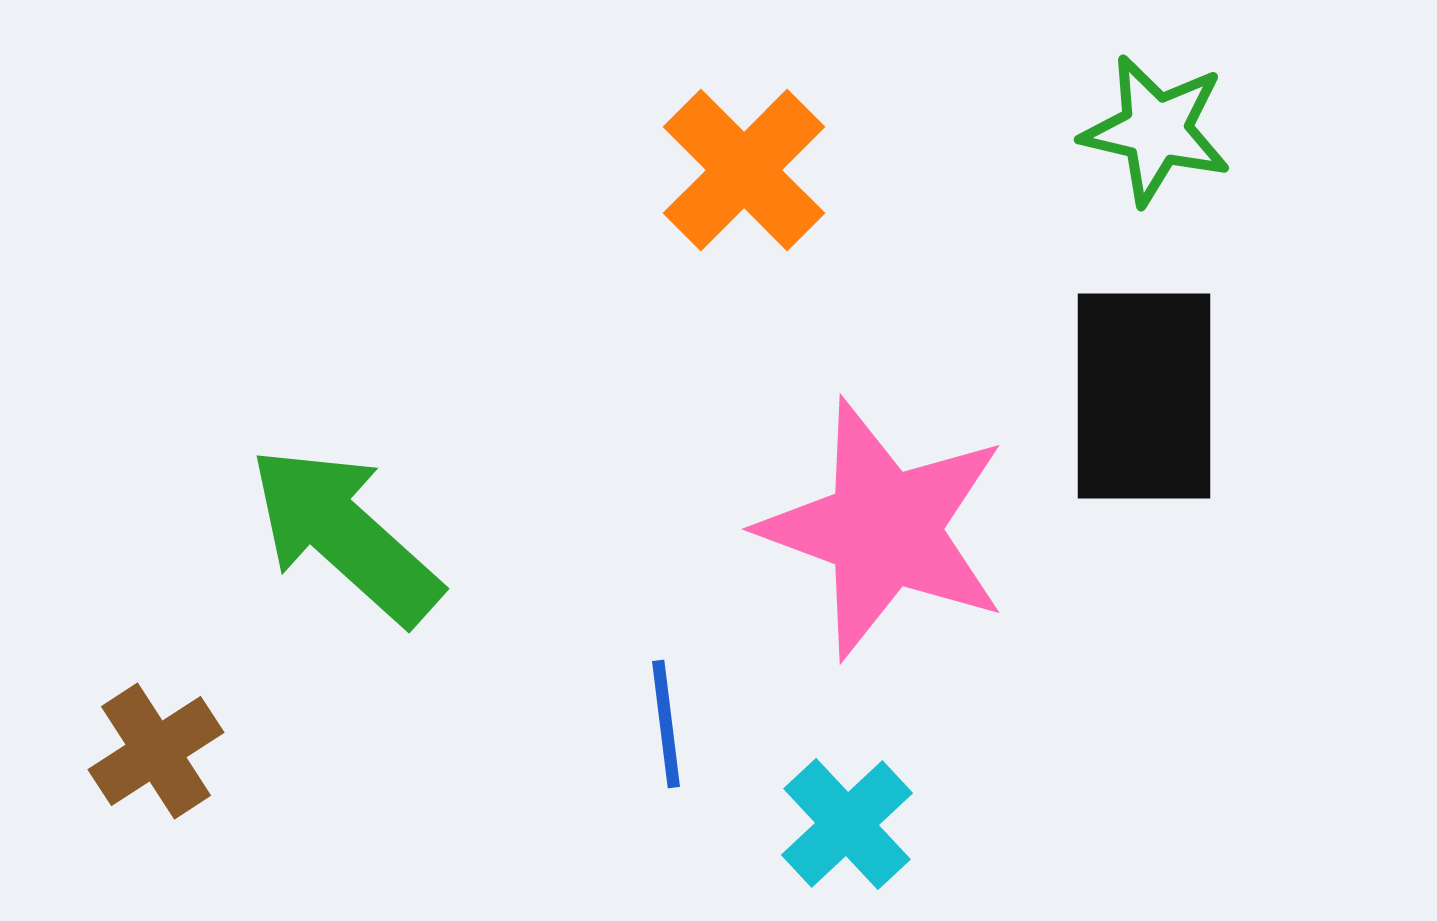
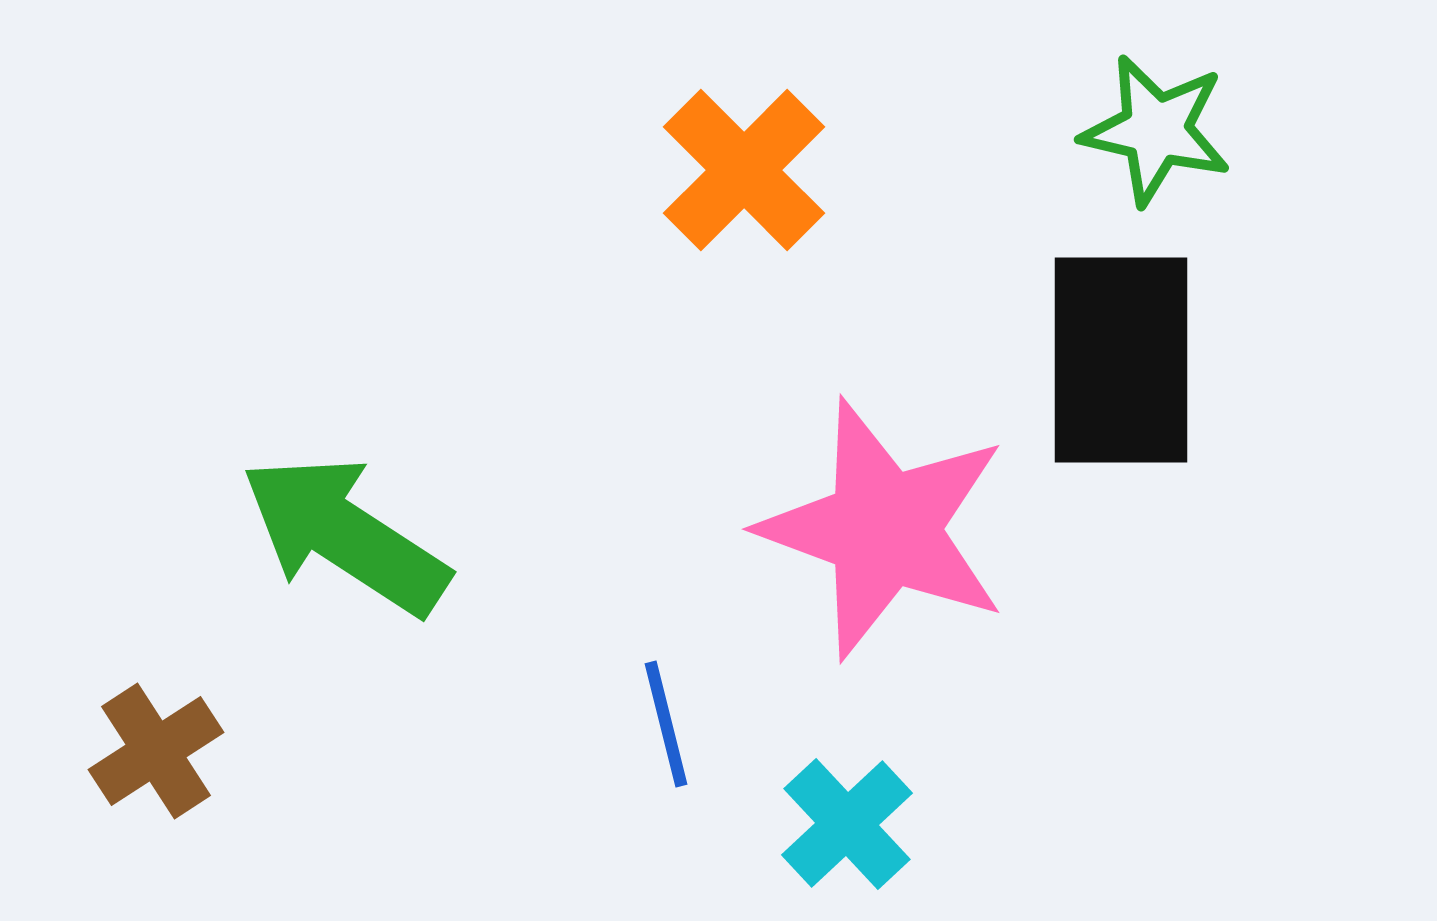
black rectangle: moved 23 px left, 36 px up
green arrow: rotated 9 degrees counterclockwise
blue line: rotated 7 degrees counterclockwise
